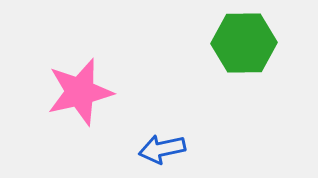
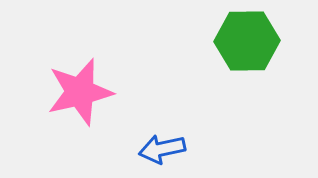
green hexagon: moved 3 px right, 2 px up
